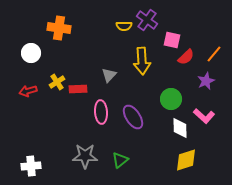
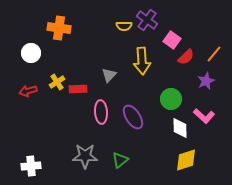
pink square: rotated 24 degrees clockwise
